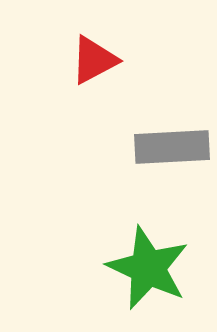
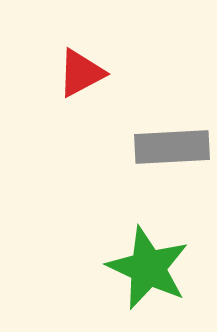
red triangle: moved 13 px left, 13 px down
